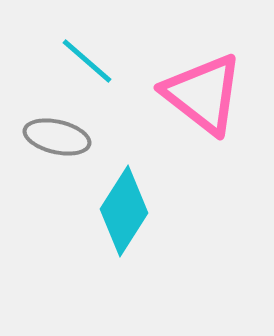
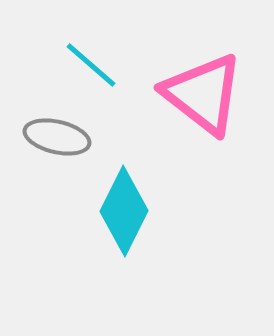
cyan line: moved 4 px right, 4 px down
cyan diamond: rotated 6 degrees counterclockwise
